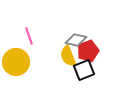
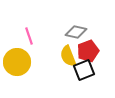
gray diamond: moved 8 px up
yellow circle: moved 1 px right
